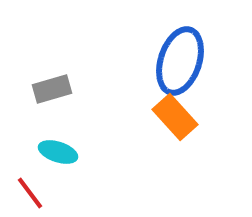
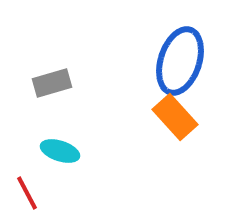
gray rectangle: moved 6 px up
cyan ellipse: moved 2 px right, 1 px up
red line: moved 3 px left; rotated 9 degrees clockwise
